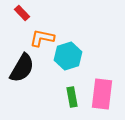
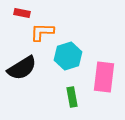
red rectangle: rotated 35 degrees counterclockwise
orange L-shape: moved 6 px up; rotated 10 degrees counterclockwise
black semicircle: rotated 28 degrees clockwise
pink rectangle: moved 2 px right, 17 px up
